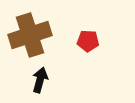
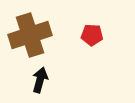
red pentagon: moved 4 px right, 6 px up
